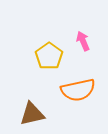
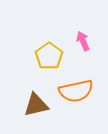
orange semicircle: moved 2 px left, 1 px down
brown triangle: moved 4 px right, 9 px up
